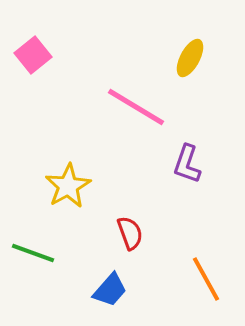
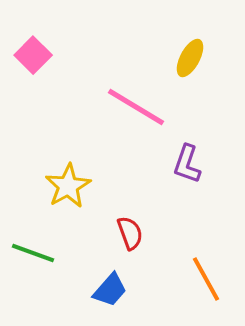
pink square: rotated 6 degrees counterclockwise
